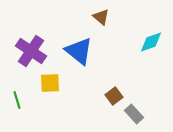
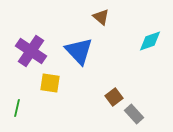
cyan diamond: moved 1 px left, 1 px up
blue triangle: rotated 8 degrees clockwise
yellow square: rotated 10 degrees clockwise
brown square: moved 1 px down
green line: moved 8 px down; rotated 30 degrees clockwise
